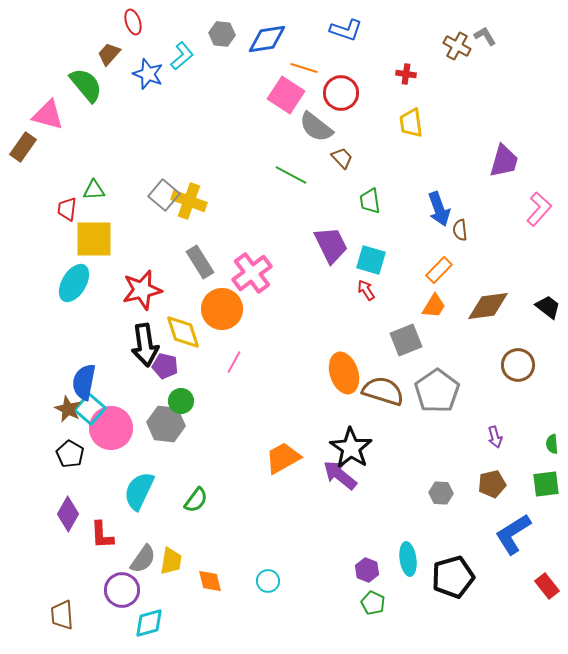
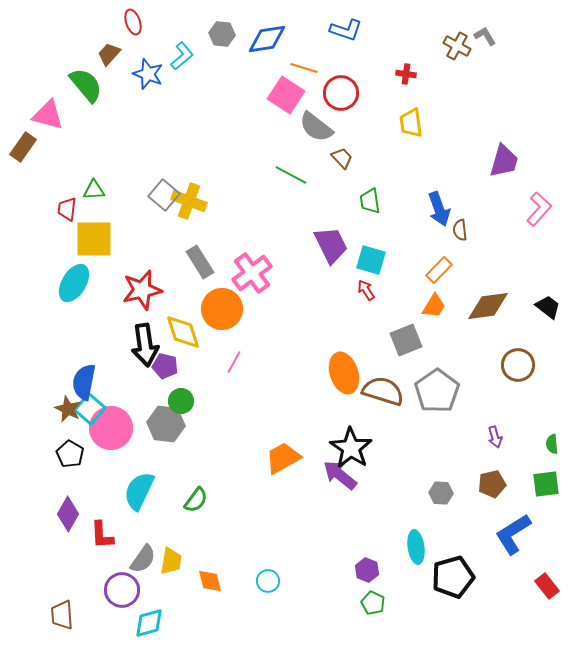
cyan ellipse at (408, 559): moved 8 px right, 12 px up
